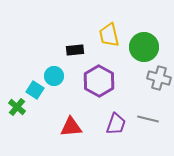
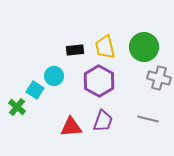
yellow trapezoid: moved 4 px left, 12 px down
purple trapezoid: moved 13 px left, 3 px up
